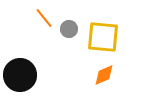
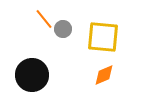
orange line: moved 1 px down
gray circle: moved 6 px left
black circle: moved 12 px right
